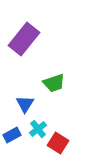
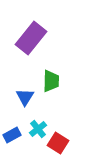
purple rectangle: moved 7 px right, 1 px up
green trapezoid: moved 3 px left, 2 px up; rotated 70 degrees counterclockwise
blue triangle: moved 7 px up
